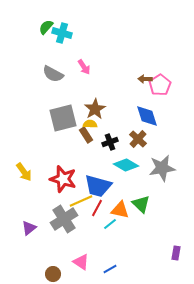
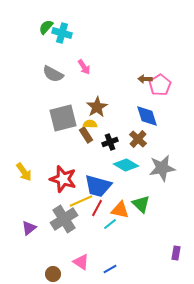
brown star: moved 2 px right, 2 px up
